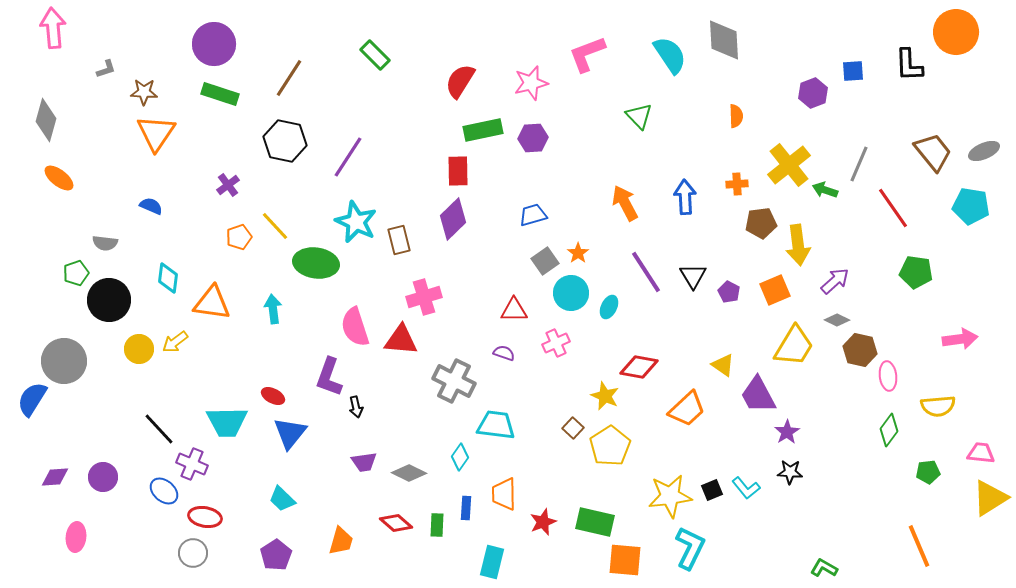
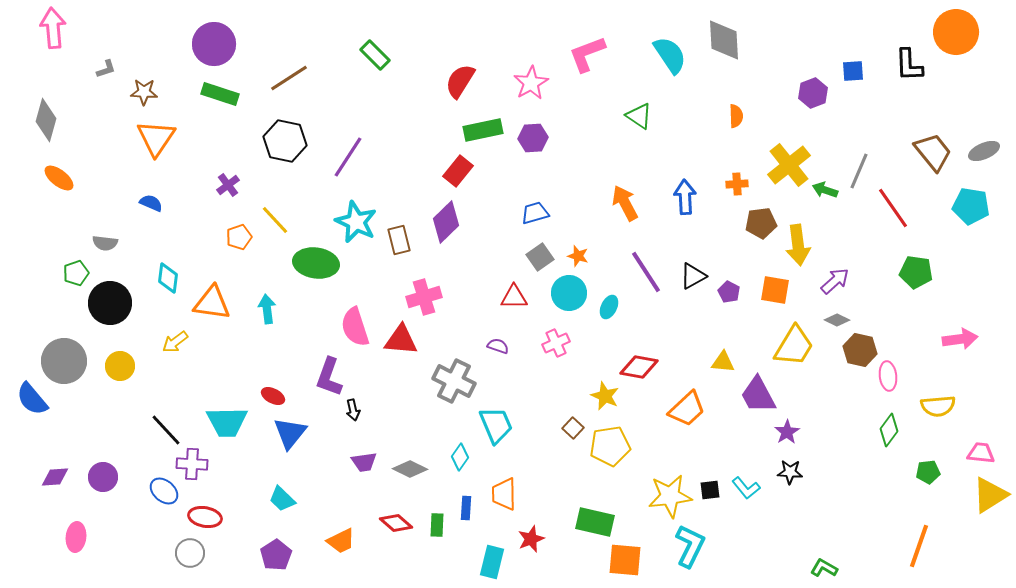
brown line at (289, 78): rotated 24 degrees clockwise
pink star at (531, 83): rotated 16 degrees counterclockwise
green triangle at (639, 116): rotated 12 degrees counterclockwise
orange triangle at (156, 133): moved 5 px down
gray line at (859, 164): moved 7 px down
red rectangle at (458, 171): rotated 40 degrees clockwise
blue semicircle at (151, 206): moved 3 px up
blue trapezoid at (533, 215): moved 2 px right, 2 px up
purple diamond at (453, 219): moved 7 px left, 3 px down
yellow line at (275, 226): moved 6 px up
orange star at (578, 253): moved 3 px down; rotated 20 degrees counterclockwise
gray square at (545, 261): moved 5 px left, 4 px up
black triangle at (693, 276): rotated 32 degrees clockwise
orange square at (775, 290): rotated 32 degrees clockwise
cyan circle at (571, 293): moved 2 px left
black circle at (109, 300): moved 1 px right, 3 px down
cyan arrow at (273, 309): moved 6 px left
red triangle at (514, 310): moved 13 px up
yellow circle at (139, 349): moved 19 px left, 17 px down
purple semicircle at (504, 353): moved 6 px left, 7 px up
yellow triangle at (723, 365): moved 3 px up; rotated 30 degrees counterclockwise
blue semicircle at (32, 399): rotated 72 degrees counterclockwise
black arrow at (356, 407): moved 3 px left, 3 px down
cyan trapezoid at (496, 425): rotated 60 degrees clockwise
black line at (159, 429): moved 7 px right, 1 px down
yellow pentagon at (610, 446): rotated 24 degrees clockwise
purple cross at (192, 464): rotated 20 degrees counterclockwise
gray diamond at (409, 473): moved 1 px right, 4 px up
black square at (712, 490): moved 2 px left; rotated 15 degrees clockwise
yellow triangle at (990, 498): moved 3 px up
red star at (543, 522): moved 12 px left, 17 px down
orange trapezoid at (341, 541): rotated 48 degrees clockwise
orange line at (919, 546): rotated 42 degrees clockwise
cyan L-shape at (690, 548): moved 2 px up
gray circle at (193, 553): moved 3 px left
